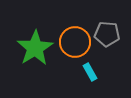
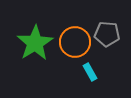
green star: moved 5 px up
